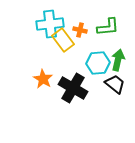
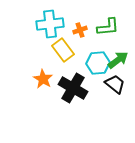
orange cross: rotated 32 degrees counterclockwise
yellow rectangle: moved 10 px down
green arrow: rotated 40 degrees clockwise
